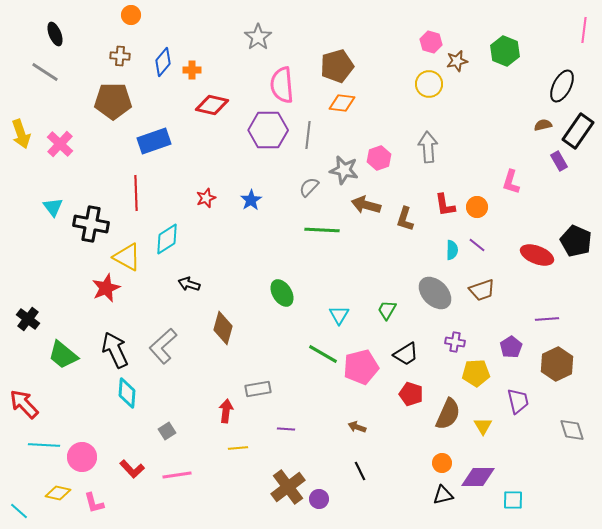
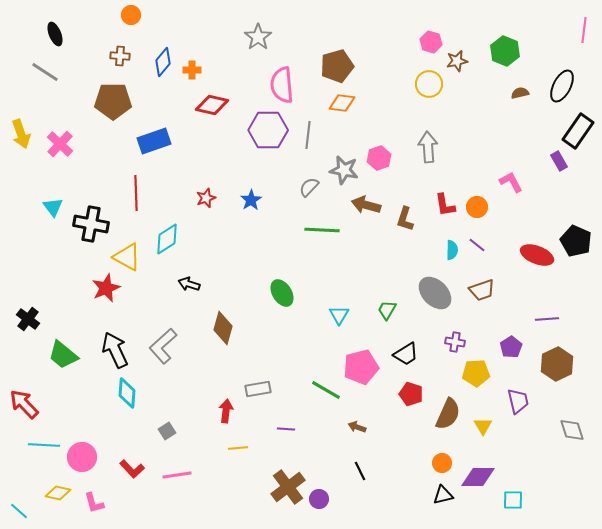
brown semicircle at (543, 125): moved 23 px left, 32 px up
pink L-shape at (511, 182): rotated 135 degrees clockwise
green line at (323, 354): moved 3 px right, 36 px down
